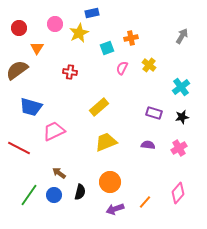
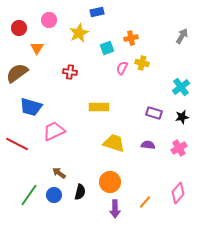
blue rectangle: moved 5 px right, 1 px up
pink circle: moved 6 px left, 4 px up
yellow cross: moved 7 px left, 2 px up; rotated 24 degrees counterclockwise
brown semicircle: moved 3 px down
yellow rectangle: rotated 42 degrees clockwise
yellow trapezoid: moved 8 px right, 1 px down; rotated 40 degrees clockwise
red line: moved 2 px left, 4 px up
purple arrow: rotated 72 degrees counterclockwise
